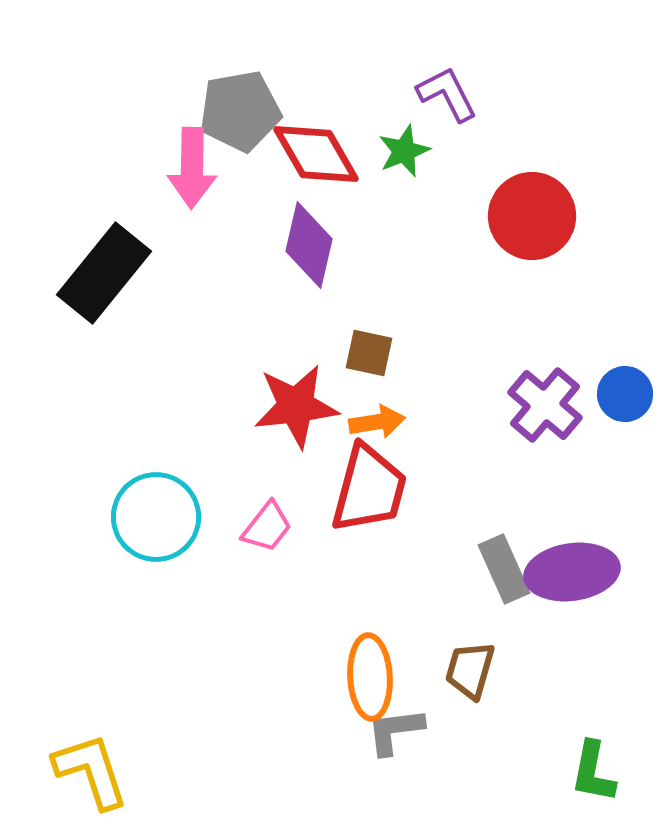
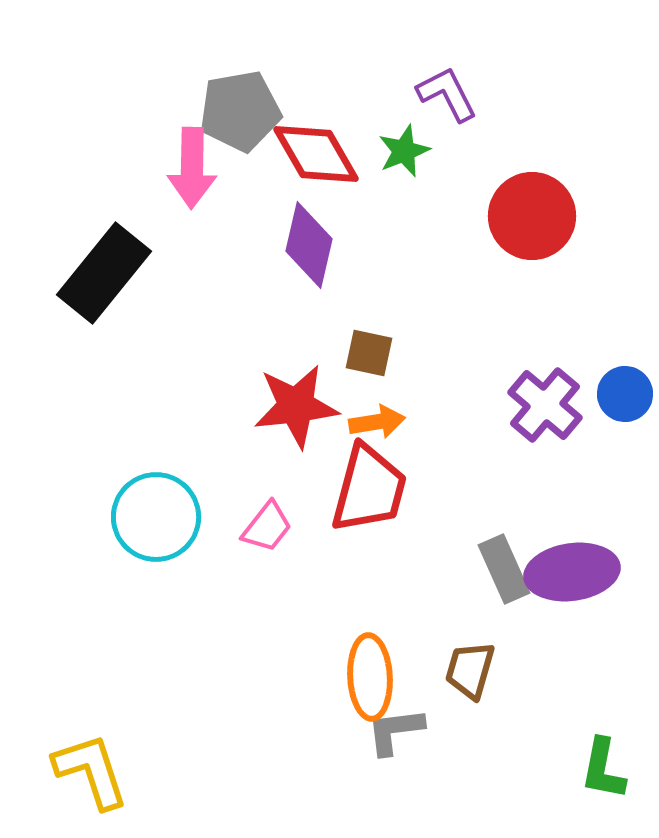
green L-shape: moved 10 px right, 3 px up
